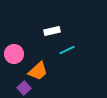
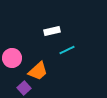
pink circle: moved 2 px left, 4 px down
